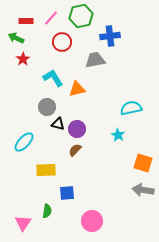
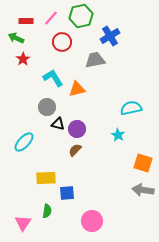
blue cross: rotated 24 degrees counterclockwise
yellow rectangle: moved 8 px down
